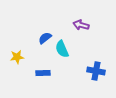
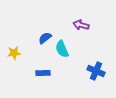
yellow star: moved 3 px left, 4 px up
blue cross: rotated 12 degrees clockwise
